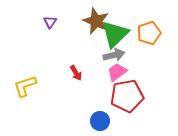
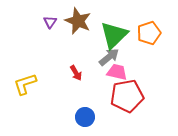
brown star: moved 18 px left
green triangle: moved 1 px left, 1 px down
gray arrow: moved 5 px left, 2 px down; rotated 25 degrees counterclockwise
pink trapezoid: rotated 50 degrees clockwise
yellow L-shape: moved 2 px up
blue circle: moved 15 px left, 4 px up
